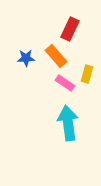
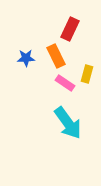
orange rectangle: rotated 15 degrees clockwise
cyan arrow: rotated 152 degrees clockwise
